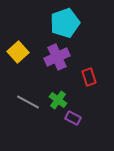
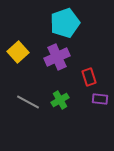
green cross: moved 2 px right; rotated 24 degrees clockwise
purple rectangle: moved 27 px right, 19 px up; rotated 21 degrees counterclockwise
